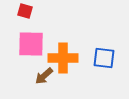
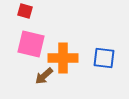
pink square: rotated 12 degrees clockwise
